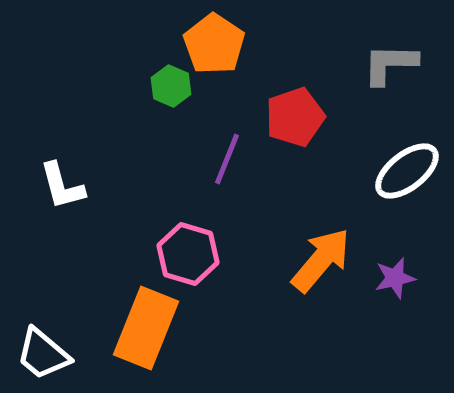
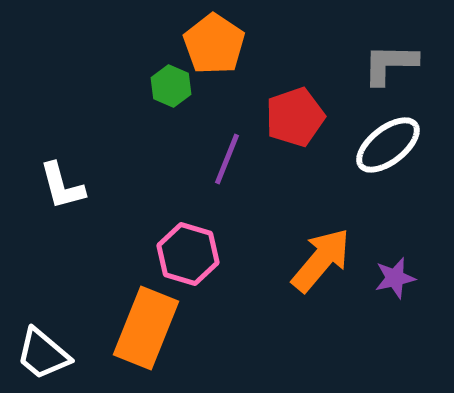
white ellipse: moved 19 px left, 26 px up
